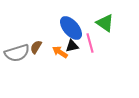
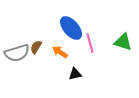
green triangle: moved 18 px right, 19 px down; rotated 18 degrees counterclockwise
black triangle: moved 3 px right, 28 px down
